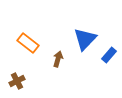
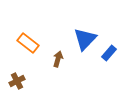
blue rectangle: moved 2 px up
